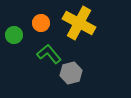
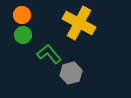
orange circle: moved 19 px left, 8 px up
green circle: moved 9 px right
